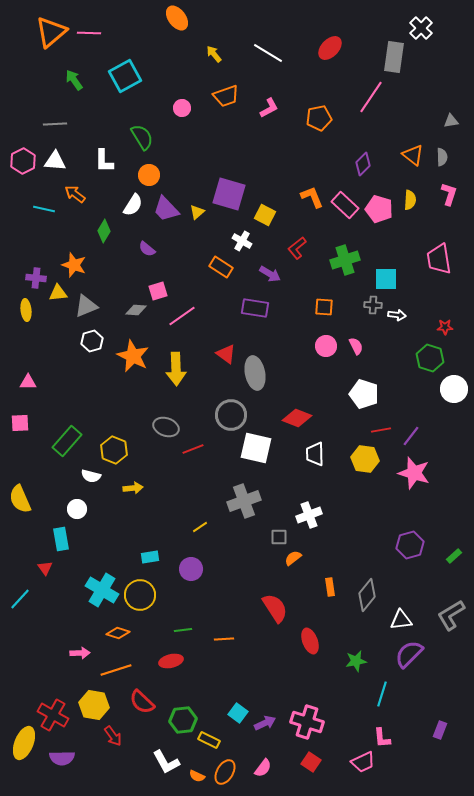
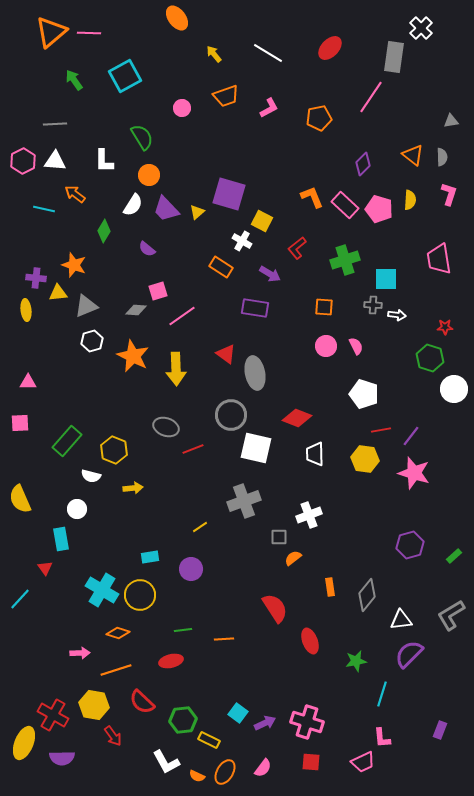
yellow square at (265, 215): moved 3 px left, 6 px down
red square at (311, 762): rotated 30 degrees counterclockwise
